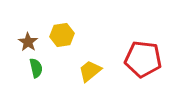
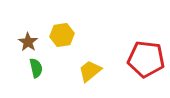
red pentagon: moved 3 px right
